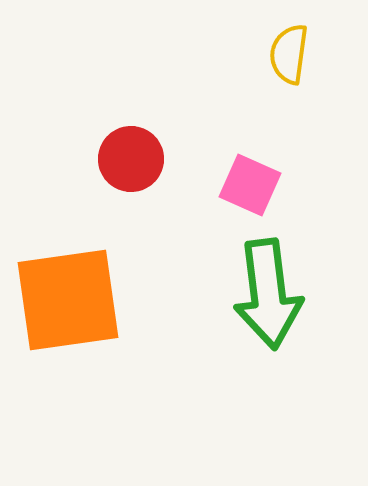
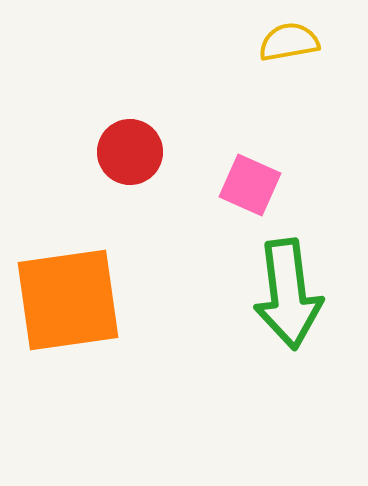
yellow semicircle: moved 12 px up; rotated 72 degrees clockwise
red circle: moved 1 px left, 7 px up
green arrow: moved 20 px right
